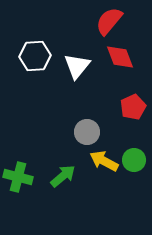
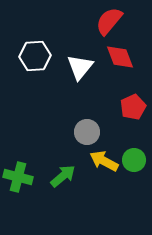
white triangle: moved 3 px right, 1 px down
